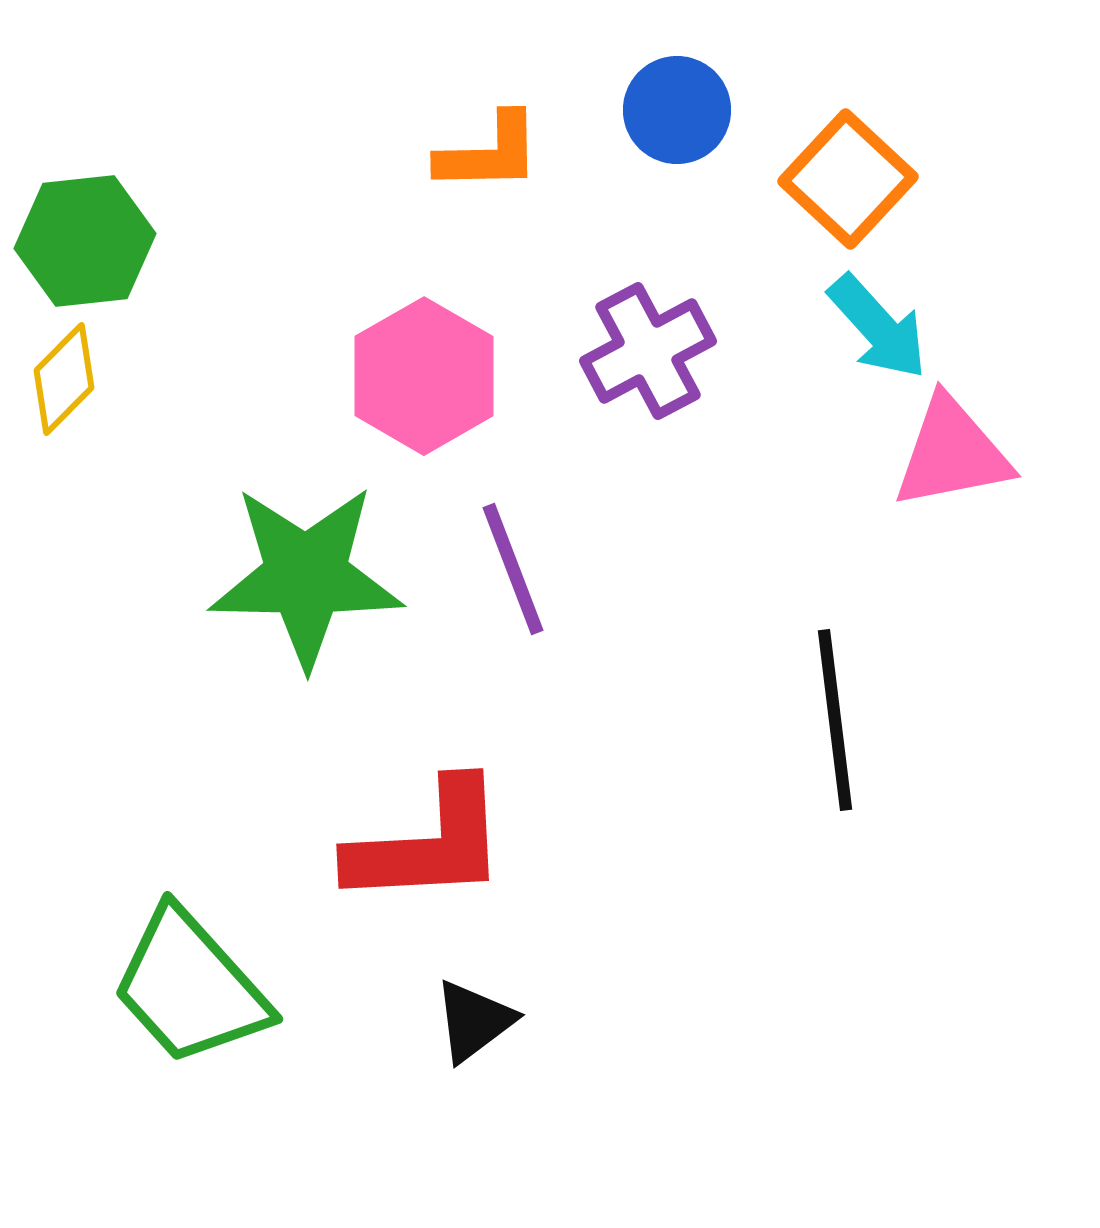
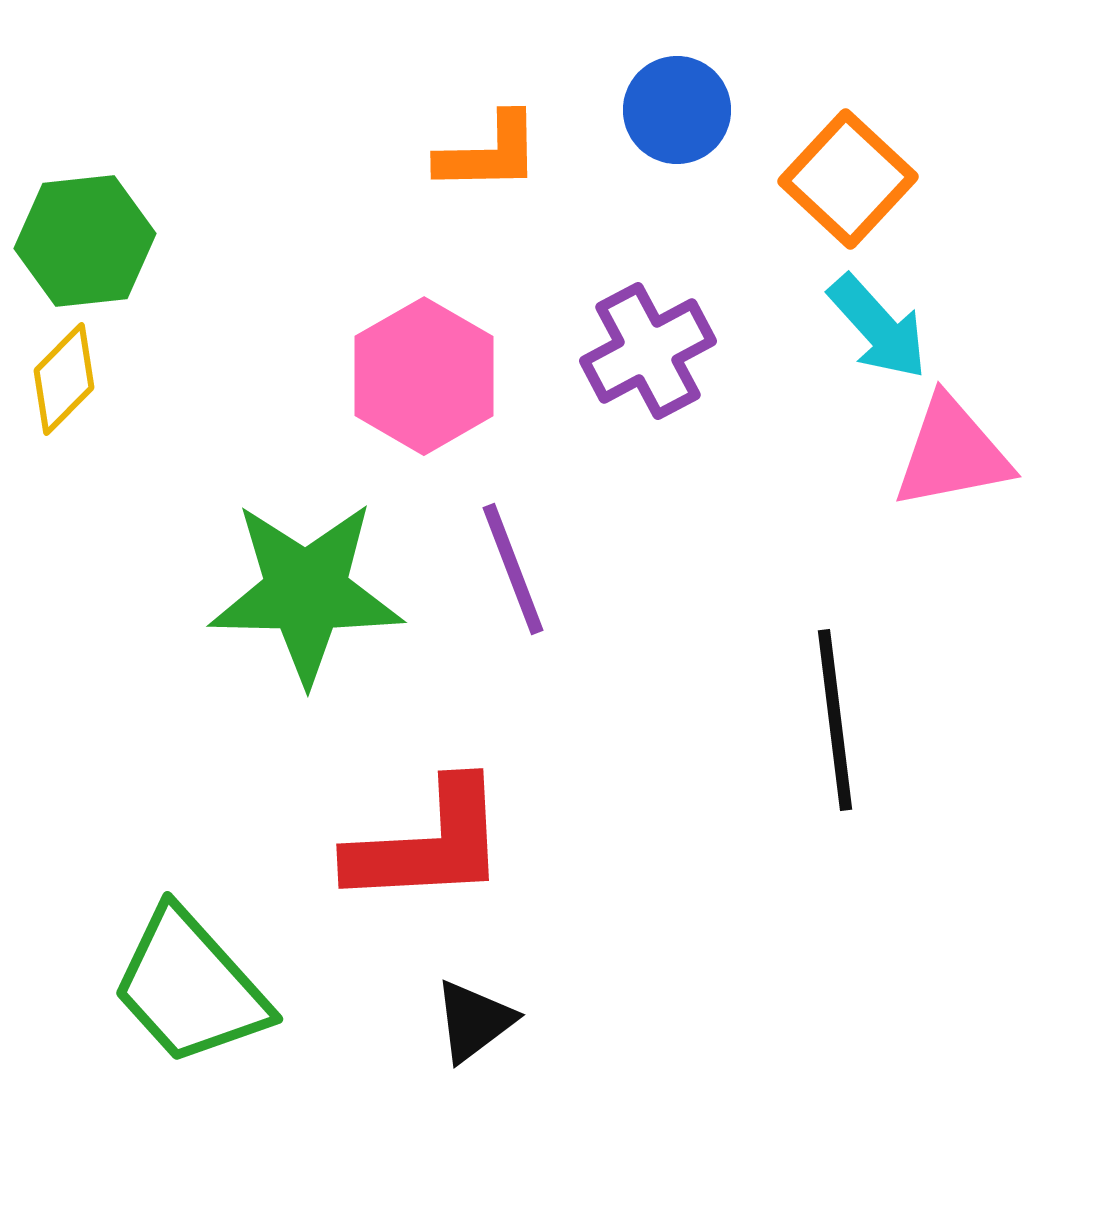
green star: moved 16 px down
